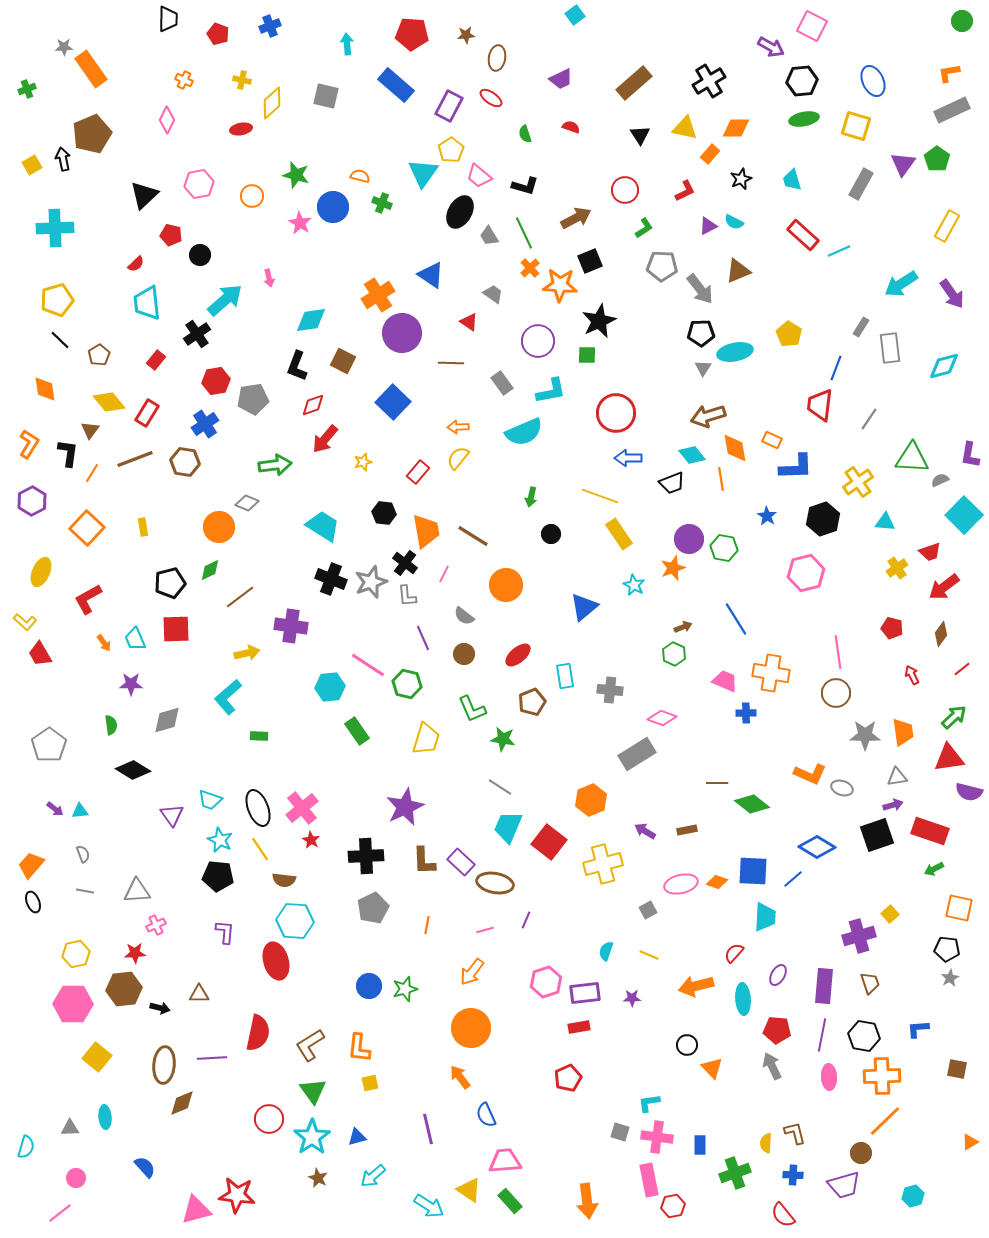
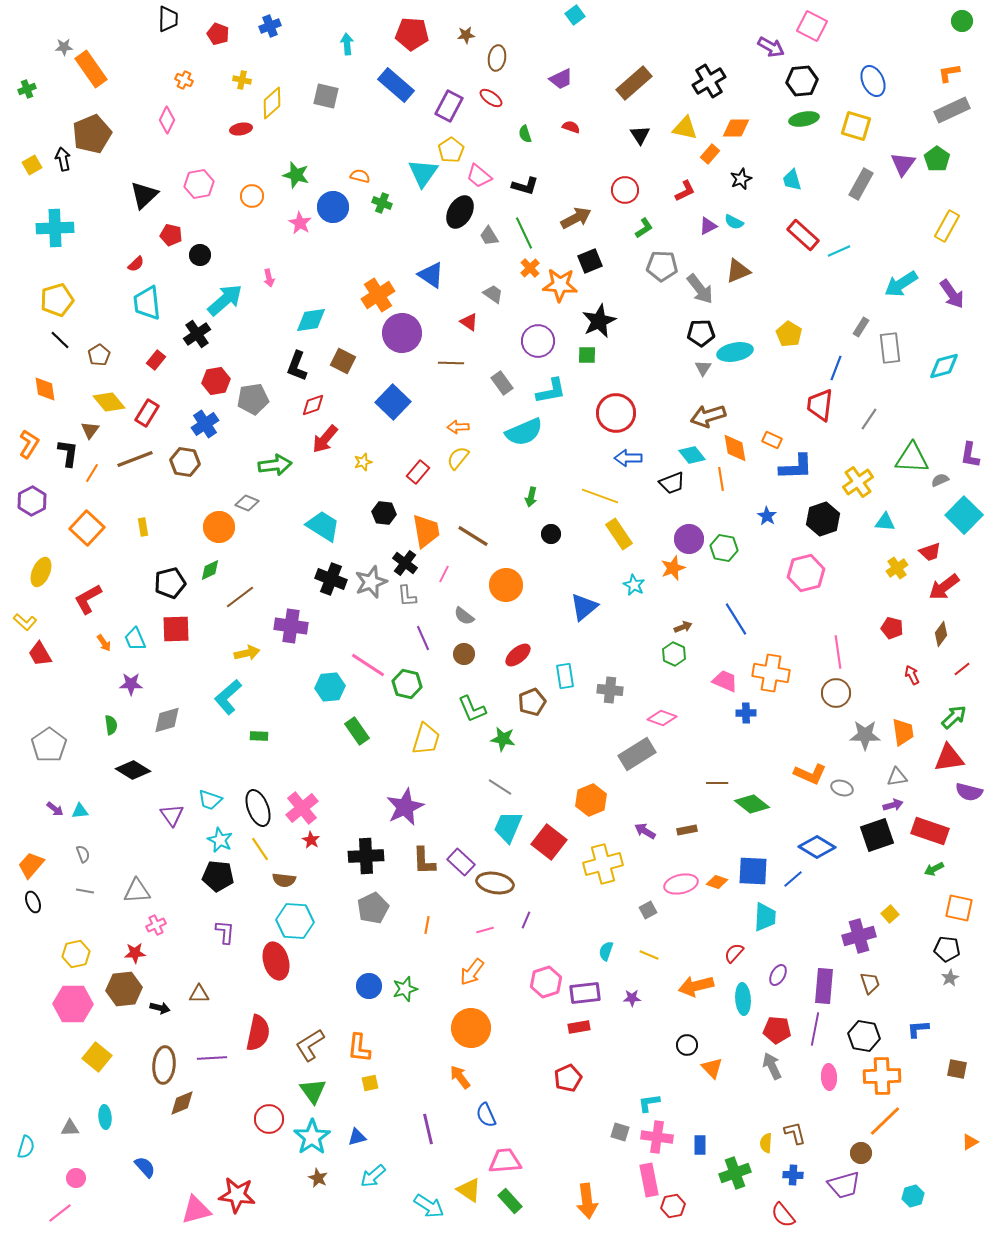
purple line at (822, 1035): moved 7 px left, 6 px up
